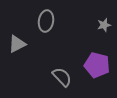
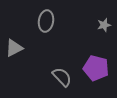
gray triangle: moved 3 px left, 4 px down
purple pentagon: moved 1 px left, 3 px down
